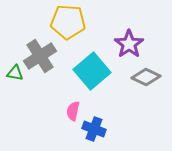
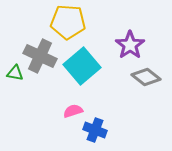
purple star: moved 1 px right, 1 px down
gray cross: rotated 32 degrees counterclockwise
cyan square: moved 10 px left, 5 px up
gray diamond: rotated 12 degrees clockwise
pink semicircle: rotated 60 degrees clockwise
blue cross: moved 1 px right, 1 px down
